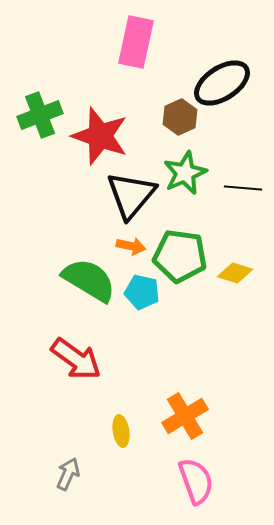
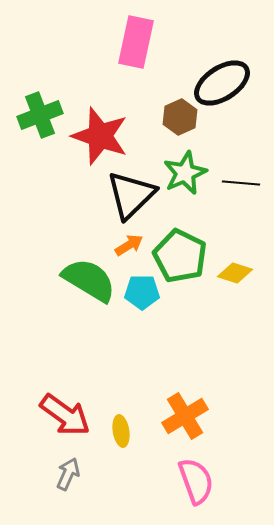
black line: moved 2 px left, 5 px up
black triangle: rotated 6 degrees clockwise
orange arrow: moved 2 px left, 1 px up; rotated 44 degrees counterclockwise
green pentagon: rotated 18 degrees clockwise
cyan pentagon: rotated 12 degrees counterclockwise
red arrow: moved 11 px left, 56 px down
